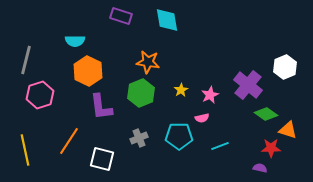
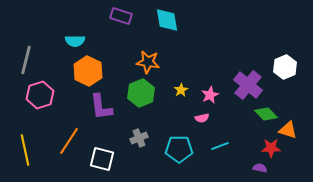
green diamond: rotated 10 degrees clockwise
cyan pentagon: moved 13 px down
